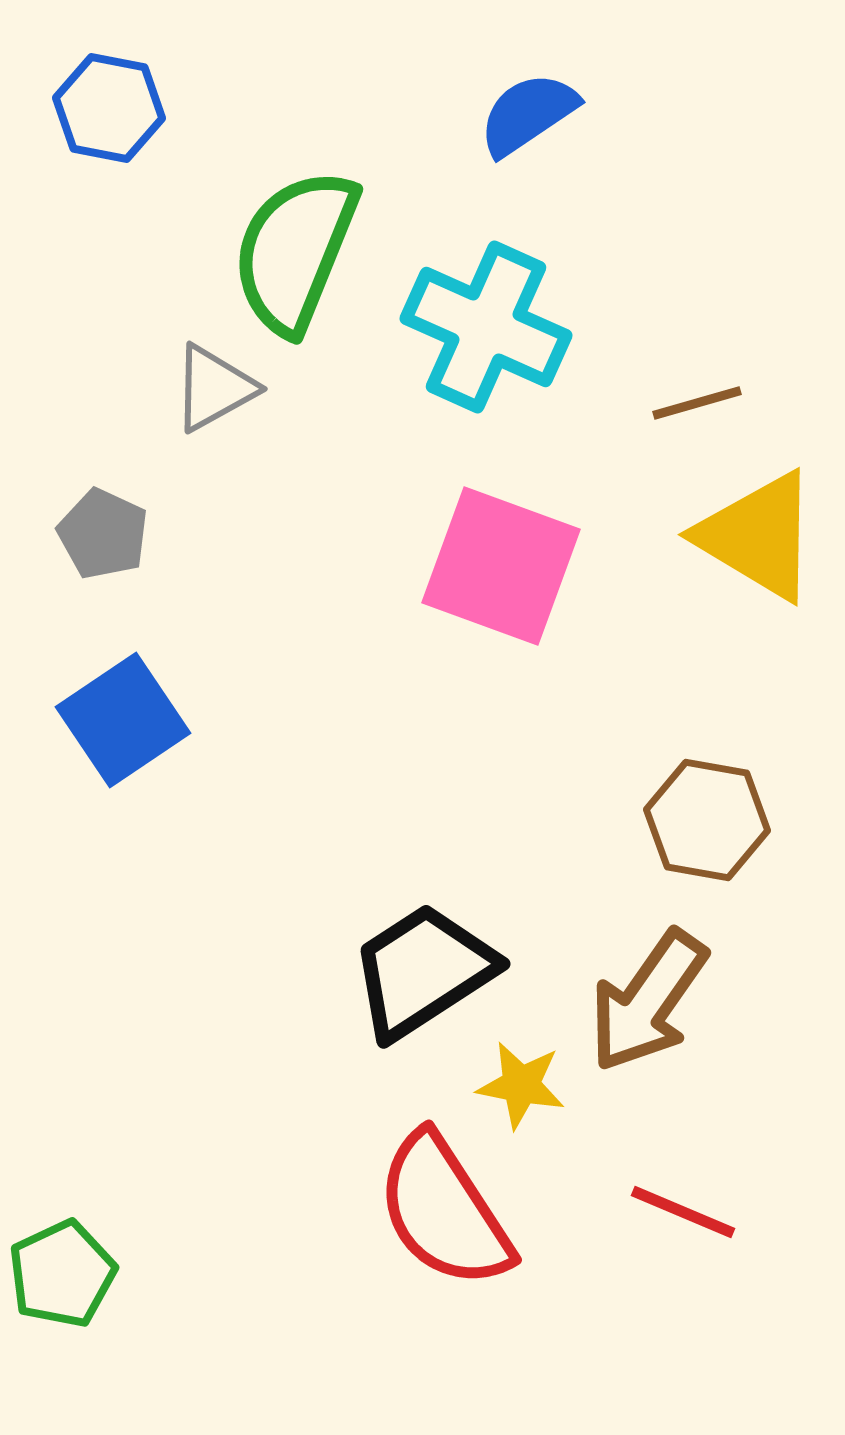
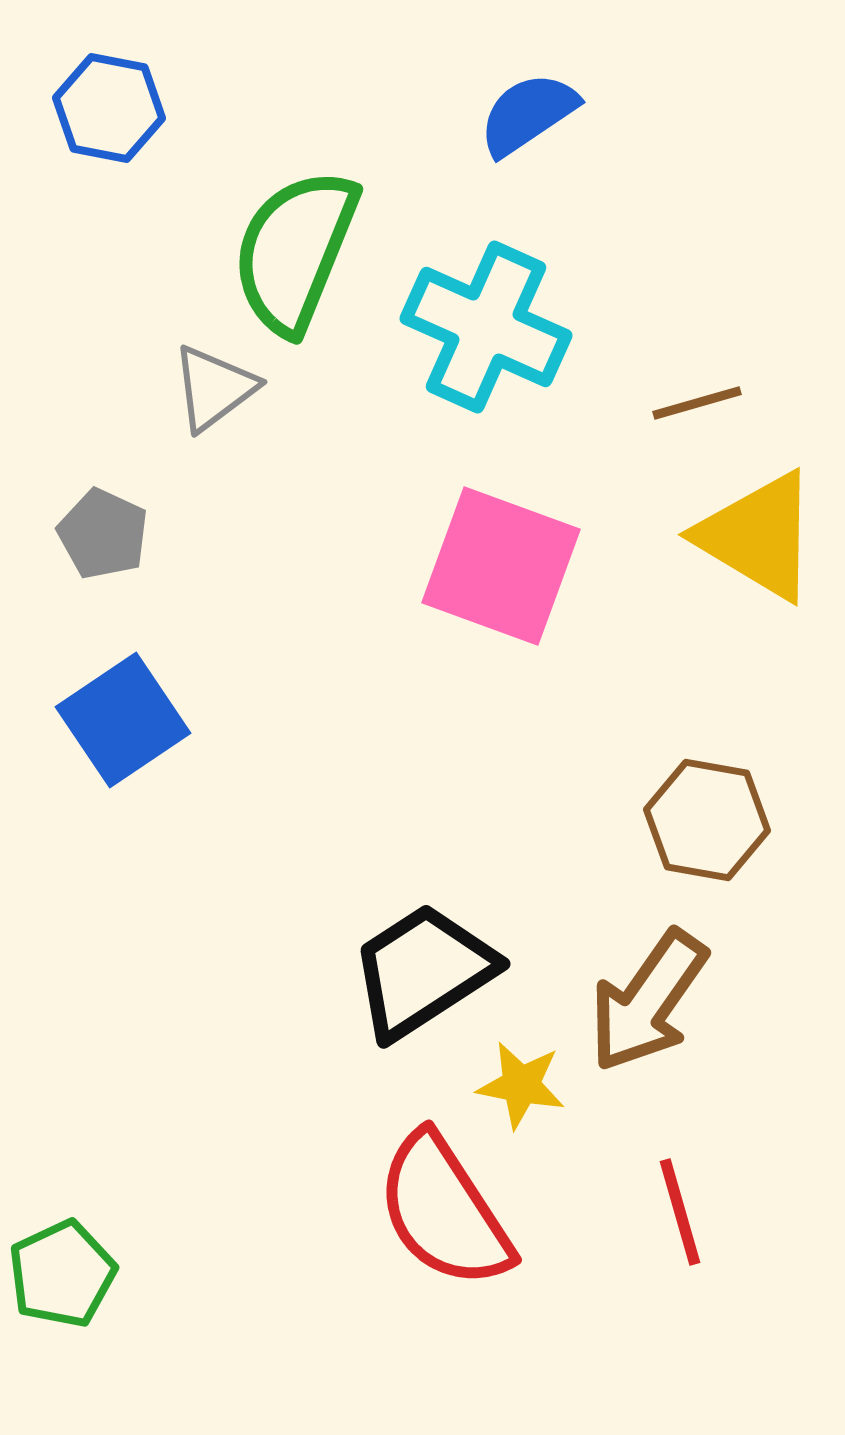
gray triangle: rotated 8 degrees counterclockwise
red line: moved 3 px left; rotated 51 degrees clockwise
